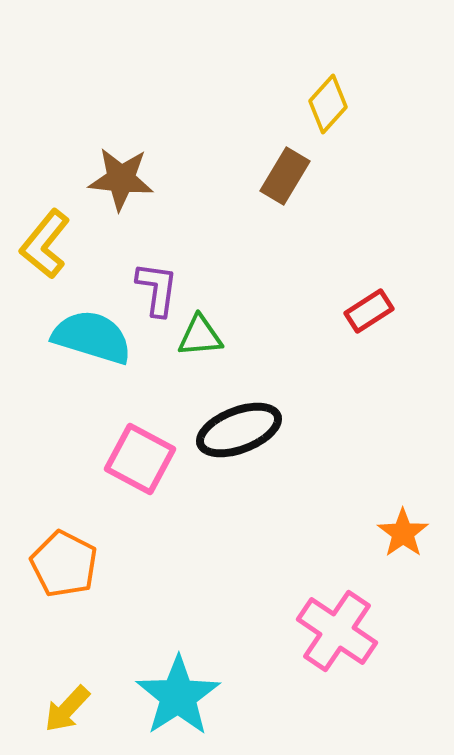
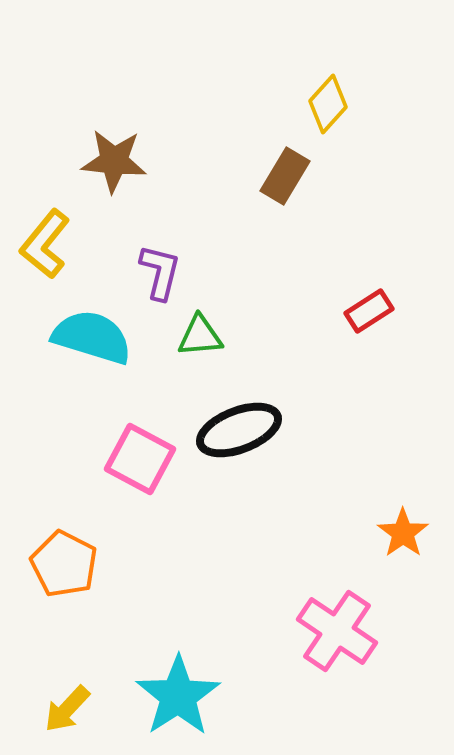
brown star: moved 7 px left, 18 px up
purple L-shape: moved 3 px right, 17 px up; rotated 6 degrees clockwise
